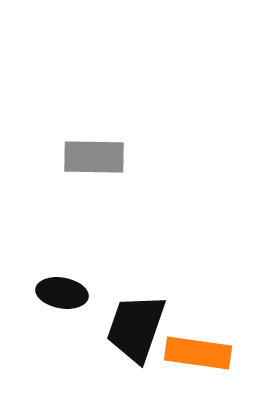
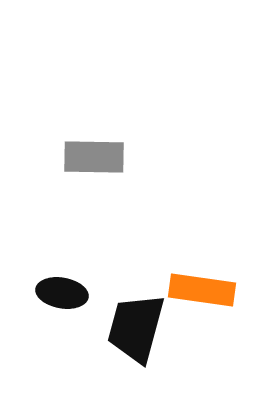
black trapezoid: rotated 4 degrees counterclockwise
orange rectangle: moved 4 px right, 63 px up
